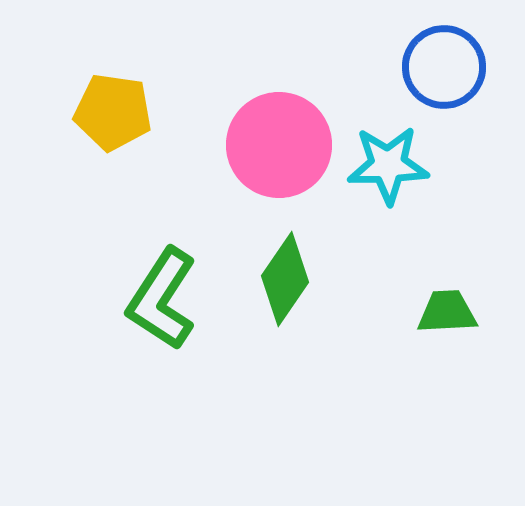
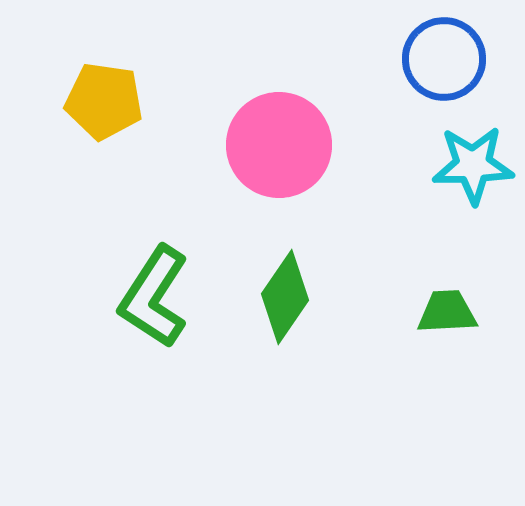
blue circle: moved 8 px up
yellow pentagon: moved 9 px left, 11 px up
cyan star: moved 85 px right
green diamond: moved 18 px down
green L-shape: moved 8 px left, 2 px up
